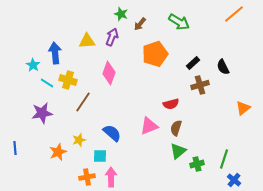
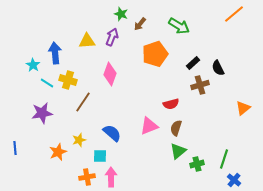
green arrow: moved 4 px down
black semicircle: moved 5 px left, 1 px down
pink diamond: moved 1 px right, 1 px down
